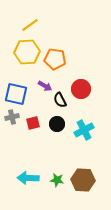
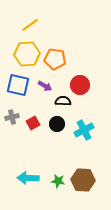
yellow hexagon: moved 2 px down
red circle: moved 1 px left, 4 px up
blue square: moved 2 px right, 9 px up
black semicircle: moved 3 px right, 1 px down; rotated 119 degrees clockwise
red square: rotated 16 degrees counterclockwise
green star: moved 1 px right, 1 px down
